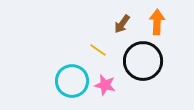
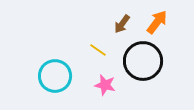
orange arrow: rotated 35 degrees clockwise
cyan circle: moved 17 px left, 5 px up
